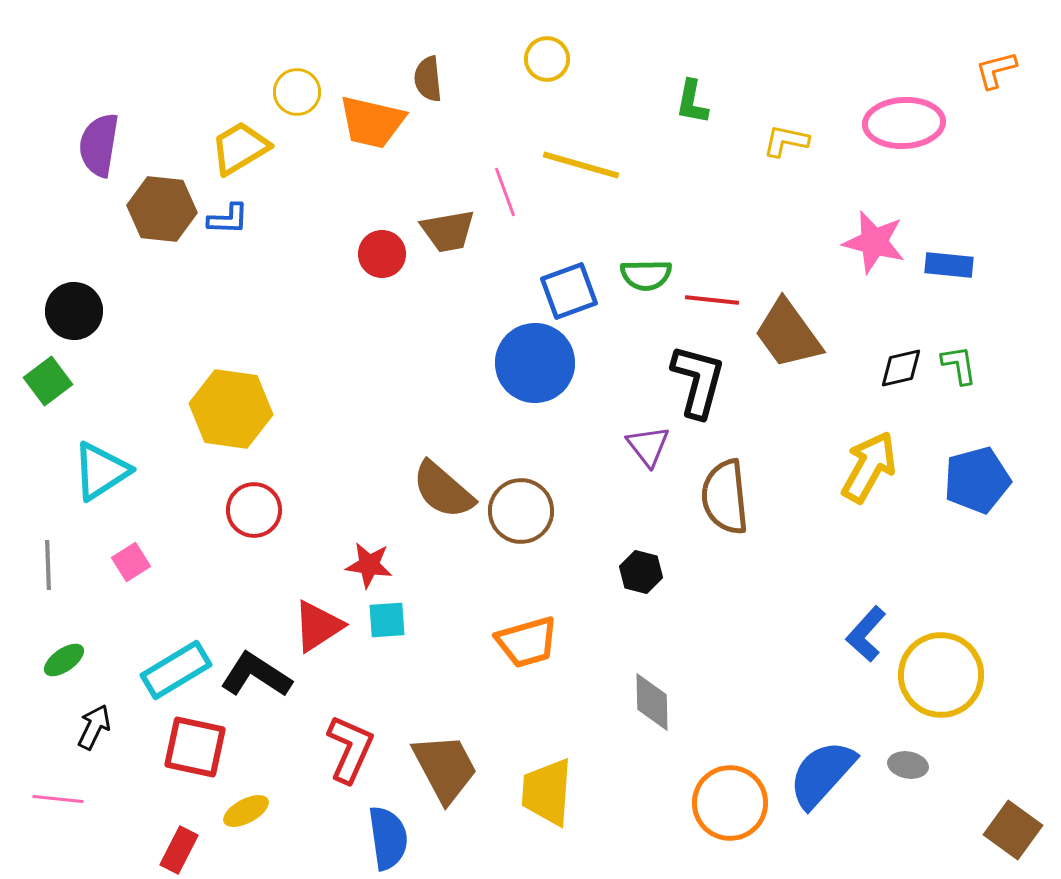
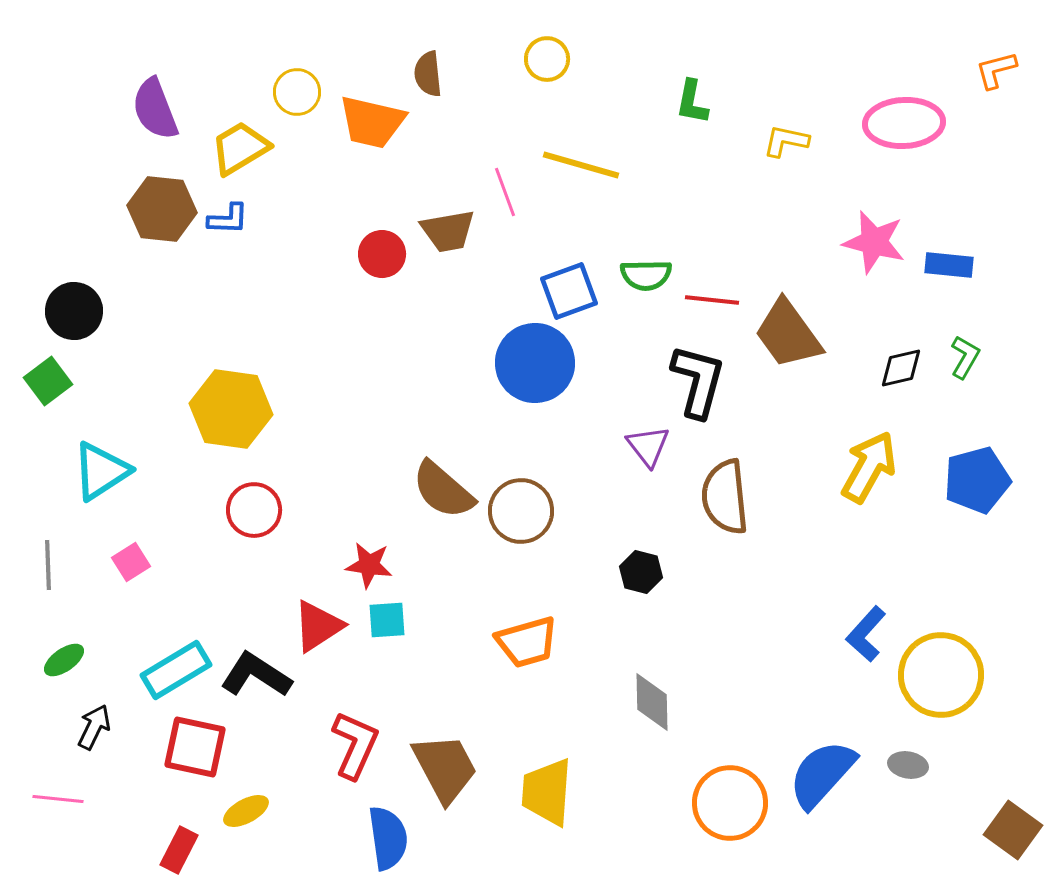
brown semicircle at (428, 79): moved 5 px up
purple semicircle at (99, 145): moved 56 px right, 36 px up; rotated 30 degrees counterclockwise
green L-shape at (959, 365): moved 6 px right, 8 px up; rotated 39 degrees clockwise
red L-shape at (350, 749): moved 5 px right, 4 px up
